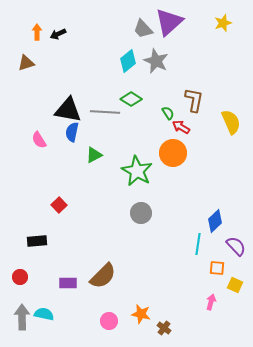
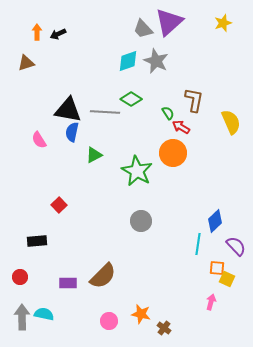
cyan diamond: rotated 20 degrees clockwise
gray circle: moved 8 px down
yellow square: moved 8 px left, 6 px up
